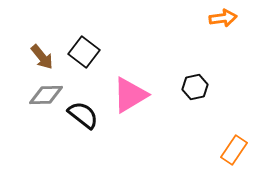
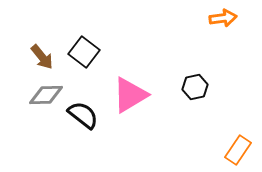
orange rectangle: moved 4 px right
